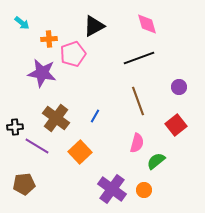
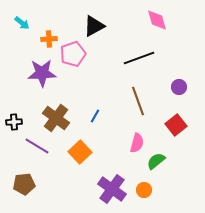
pink diamond: moved 10 px right, 4 px up
purple star: rotated 12 degrees counterclockwise
black cross: moved 1 px left, 5 px up
